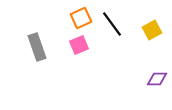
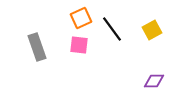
black line: moved 5 px down
pink square: rotated 30 degrees clockwise
purple diamond: moved 3 px left, 2 px down
